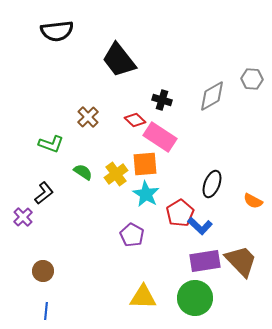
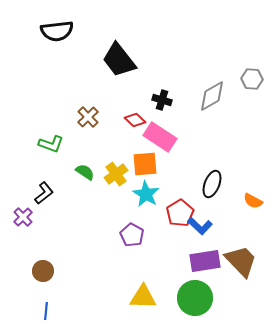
green semicircle: moved 2 px right
